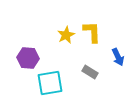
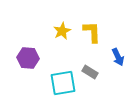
yellow star: moved 4 px left, 4 px up
cyan square: moved 13 px right
